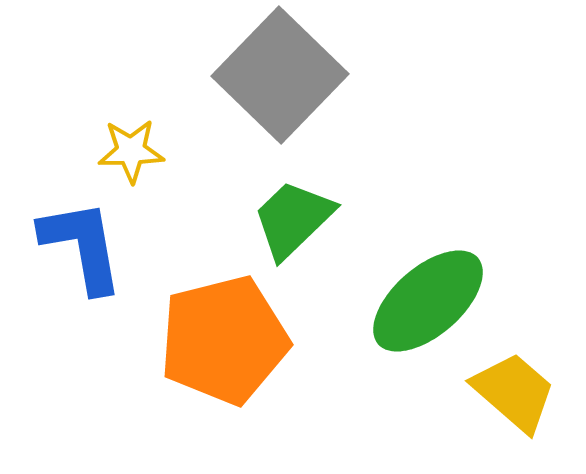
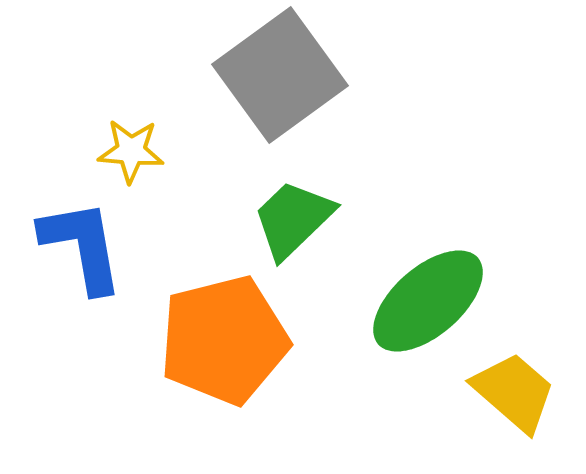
gray square: rotated 10 degrees clockwise
yellow star: rotated 6 degrees clockwise
